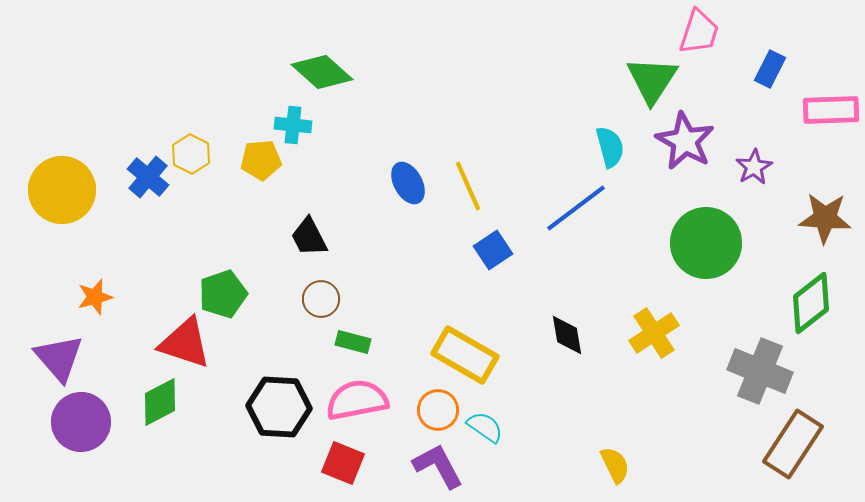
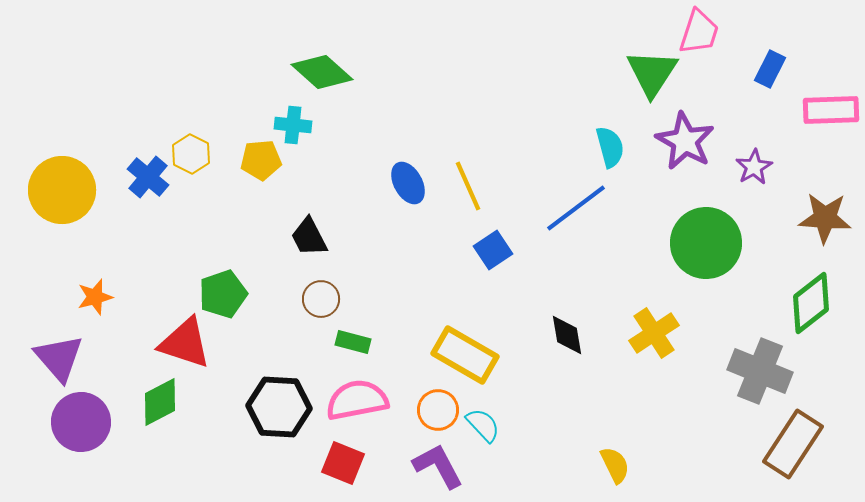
green triangle at (652, 80): moved 7 px up
cyan semicircle at (485, 427): moved 2 px left, 2 px up; rotated 12 degrees clockwise
